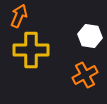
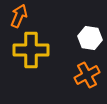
white hexagon: moved 2 px down
orange cross: moved 2 px right
